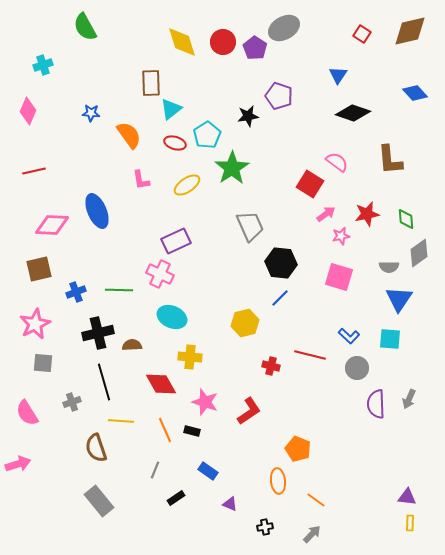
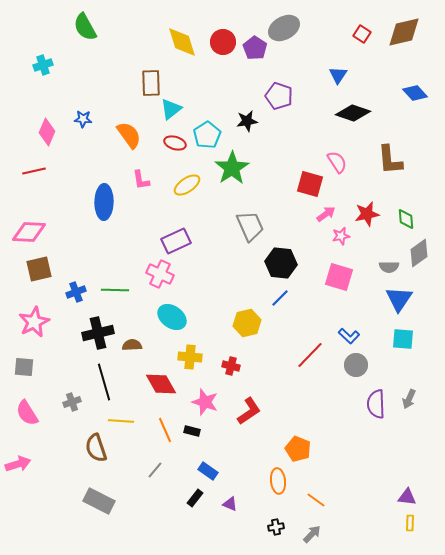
brown diamond at (410, 31): moved 6 px left, 1 px down
pink diamond at (28, 111): moved 19 px right, 21 px down
blue star at (91, 113): moved 8 px left, 6 px down
black star at (248, 116): moved 1 px left, 5 px down
pink semicircle at (337, 162): rotated 20 degrees clockwise
red square at (310, 184): rotated 16 degrees counterclockwise
blue ellipse at (97, 211): moved 7 px right, 9 px up; rotated 24 degrees clockwise
pink diamond at (52, 225): moved 23 px left, 7 px down
green line at (119, 290): moved 4 px left
cyan ellipse at (172, 317): rotated 12 degrees clockwise
yellow hexagon at (245, 323): moved 2 px right
pink star at (35, 324): moved 1 px left, 2 px up
cyan square at (390, 339): moved 13 px right
red line at (310, 355): rotated 60 degrees counterclockwise
gray square at (43, 363): moved 19 px left, 4 px down
red cross at (271, 366): moved 40 px left
gray circle at (357, 368): moved 1 px left, 3 px up
gray line at (155, 470): rotated 18 degrees clockwise
black rectangle at (176, 498): moved 19 px right; rotated 18 degrees counterclockwise
gray rectangle at (99, 501): rotated 24 degrees counterclockwise
black cross at (265, 527): moved 11 px right
